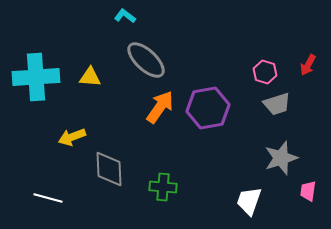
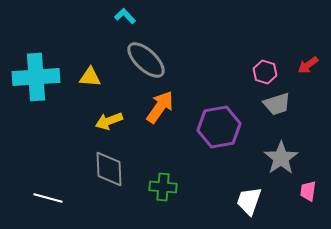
cyan L-shape: rotated 10 degrees clockwise
red arrow: rotated 25 degrees clockwise
purple hexagon: moved 11 px right, 19 px down
yellow arrow: moved 37 px right, 16 px up
gray star: rotated 16 degrees counterclockwise
